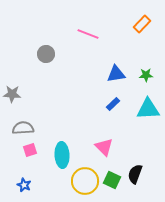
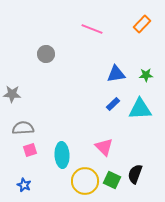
pink line: moved 4 px right, 5 px up
cyan triangle: moved 8 px left
